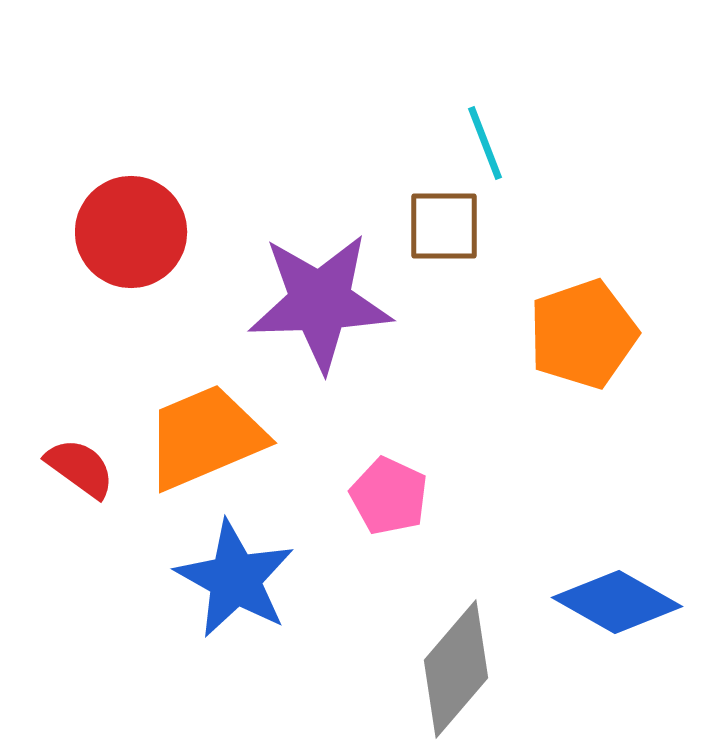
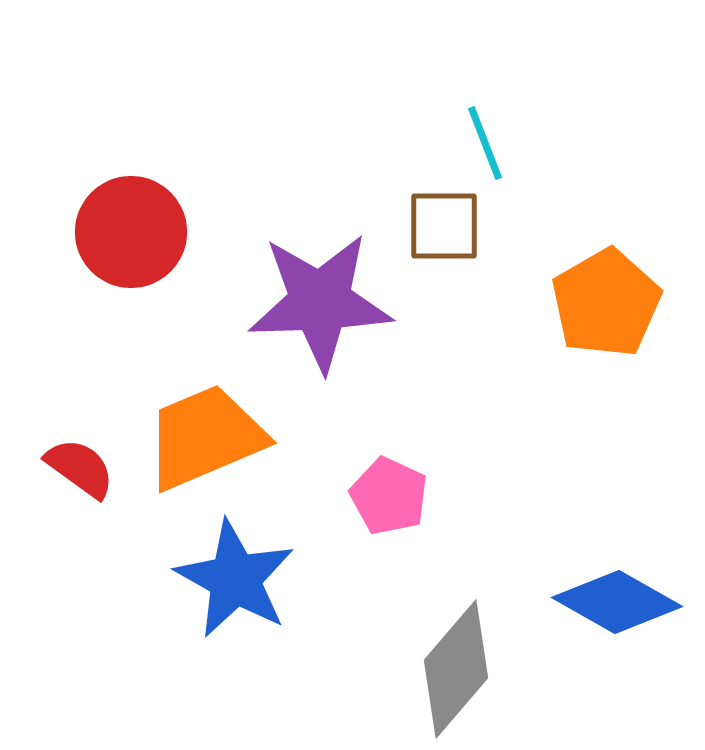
orange pentagon: moved 23 px right, 31 px up; rotated 11 degrees counterclockwise
